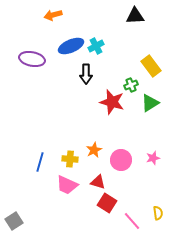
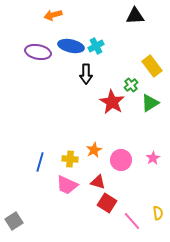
blue ellipse: rotated 35 degrees clockwise
purple ellipse: moved 6 px right, 7 px up
yellow rectangle: moved 1 px right
green cross: rotated 16 degrees counterclockwise
red star: rotated 15 degrees clockwise
pink star: rotated 16 degrees counterclockwise
